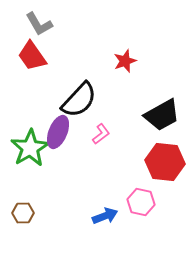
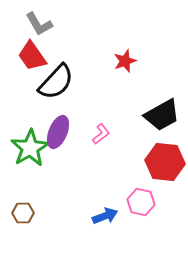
black semicircle: moved 23 px left, 18 px up
